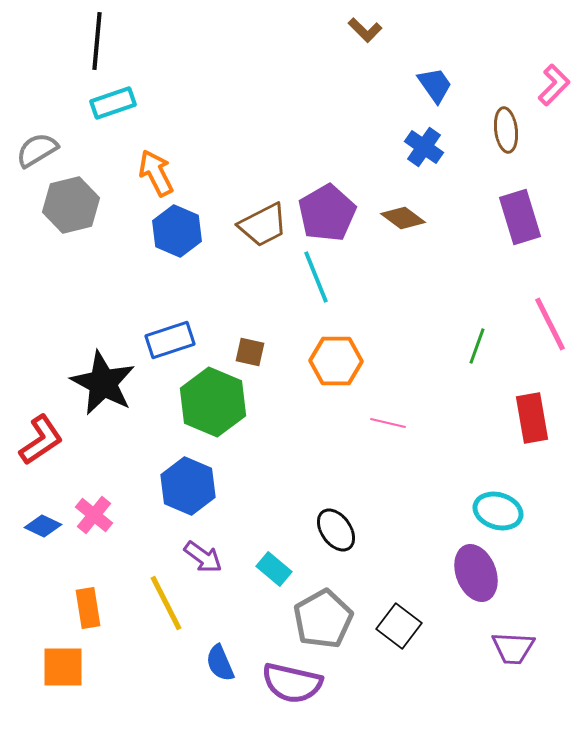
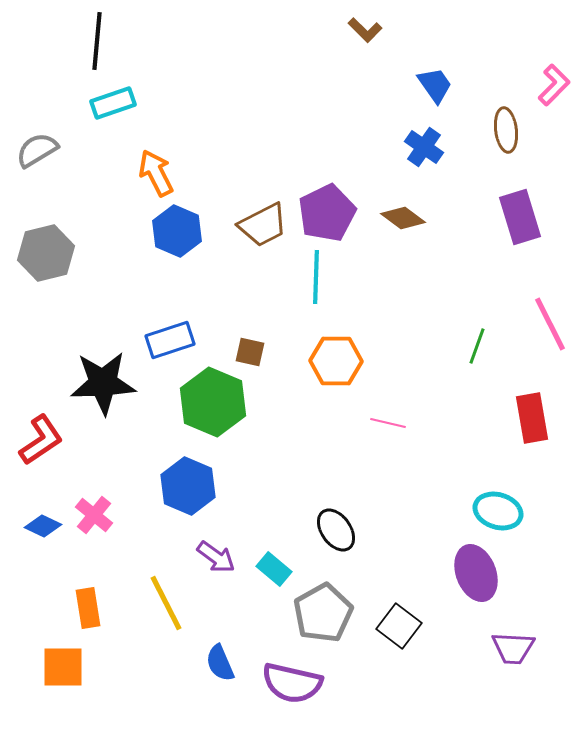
gray hexagon at (71, 205): moved 25 px left, 48 px down
purple pentagon at (327, 213): rotated 4 degrees clockwise
cyan line at (316, 277): rotated 24 degrees clockwise
black star at (103, 383): rotated 30 degrees counterclockwise
purple arrow at (203, 557): moved 13 px right
gray pentagon at (323, 619): moved 6 px up
